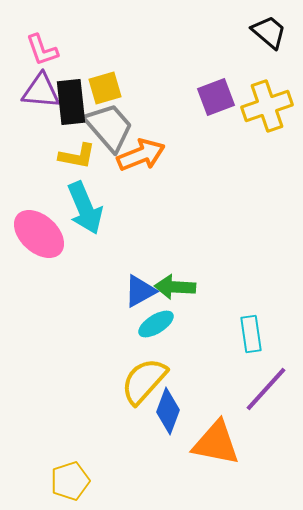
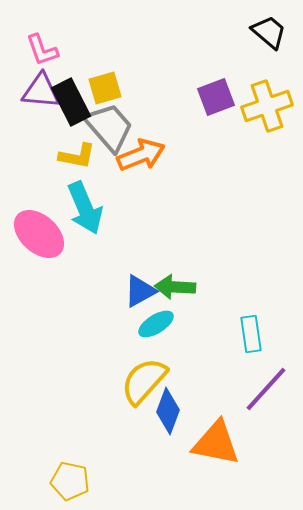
black rectangle: rotated 21 degrees counterclockwise
yellow pentagon: rotated 30 degrees clockwise
